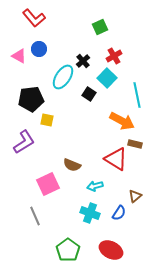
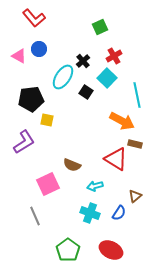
black square: moved 3 px left, 2 px up
